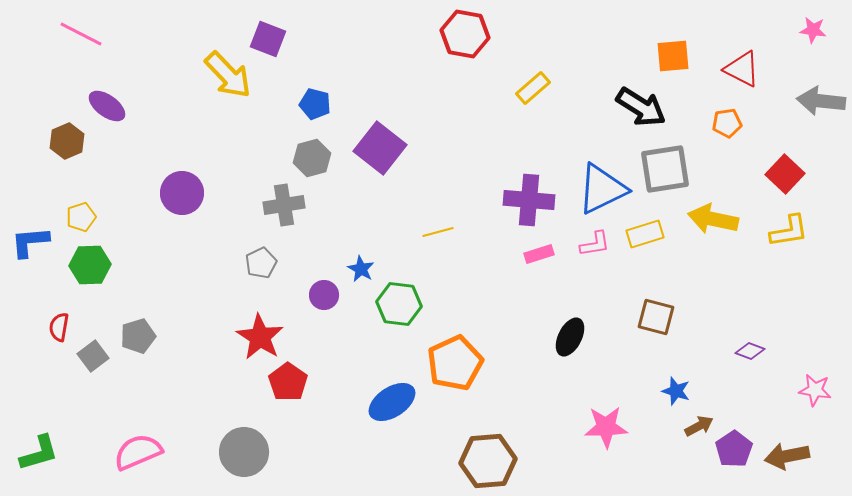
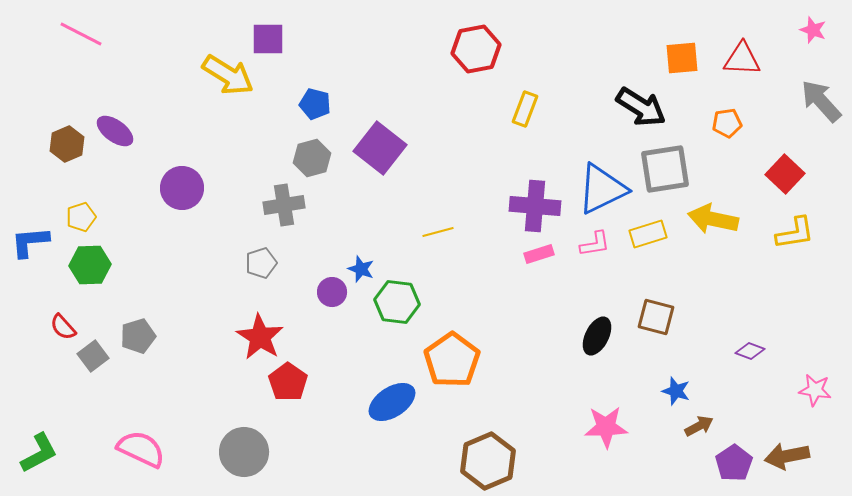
pink star at (813, 30): rotated 12 degrees clockwise
red hexagon at (465, 34): moved 11 px right, 15 px down; rotated 21 degrees counterclockwise
purple square at (268, 39): rotated 21 degrees counterclockwise
orange square at (673, 56): moved 9 px right, 2 px down
red triangle at (742, 69): moved 10 px up; rotated 24 degrees counterclockwise
yellow arrow at (228, 75): rotated 14 degrees counterclockwise
yellow rectangle at (533, 88): moved 8 px left, 21 px down; rotated 28 degrees counterclockwise
gray arrow at (821, 101): rotated 42 degrees clockwise
purple ellipse at (107, 106): moved 8 px right, 25 px down
brown hexagon at (67, 141): moved 3 px down
purple circle at (182, 193): moved 5 px up
purple cross at (529, 200): moved 6 px right, 6 px down
yellow L-shape at (789, 231): moved 6 px right, 2 px down
yellow rectangle at (645, 234): moved 3 px right
gray pentagon at (261, 263): rotated 8 degrees clockwise
blue star at (361, 269): rotated 8 degrees counterclockwise
purple circle at (324, 295): moved 8 px right, 3 px up
green hexagon at (399, 304): moved 2 px left, 2 px up
red semicircle at (59, 327): moved 4 px right; rotated 52 degrees counterclockwise
black ellipse at (570, 337): moved 27 px right, 1 px up
orange pentagon at (455, 363): moved 3 px left, 3 px up; rotated 10 degrees counterclockwise
purple pentagon at (734, 449): moved 14 px down
pink semicircle at (138, 452): moved 3 px right, 3 px up; rotated 48 degrees clockwise
green L-shape at (39, 453): rotated 12 degrees counterclockwise
brown hexagon at (488, 461): rotated 18 degrees counterclockwise
